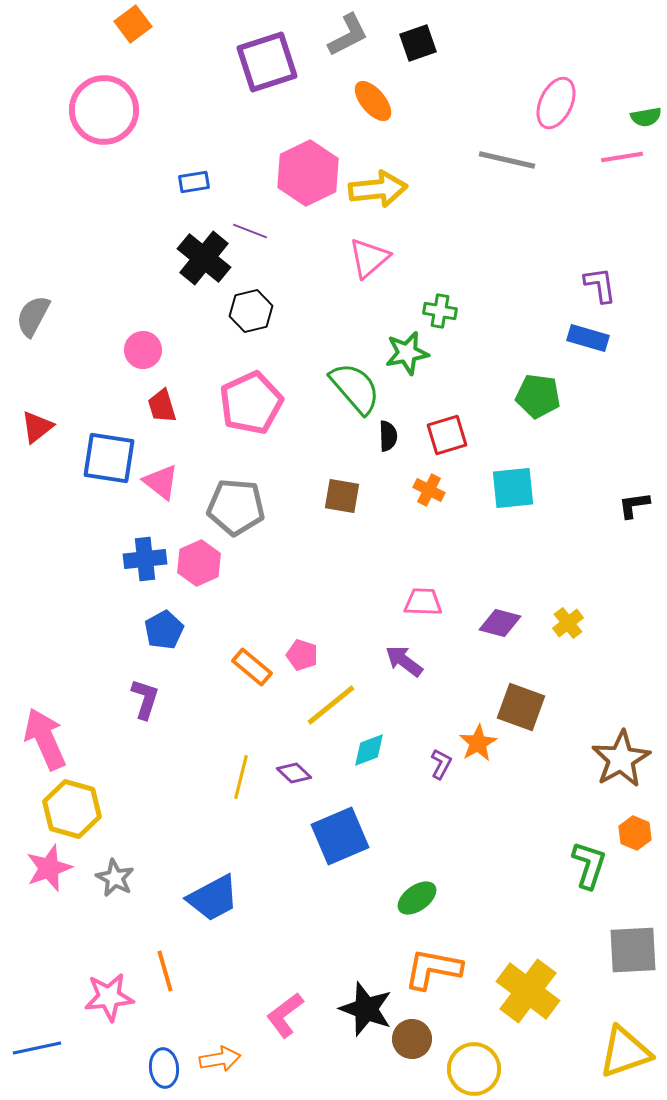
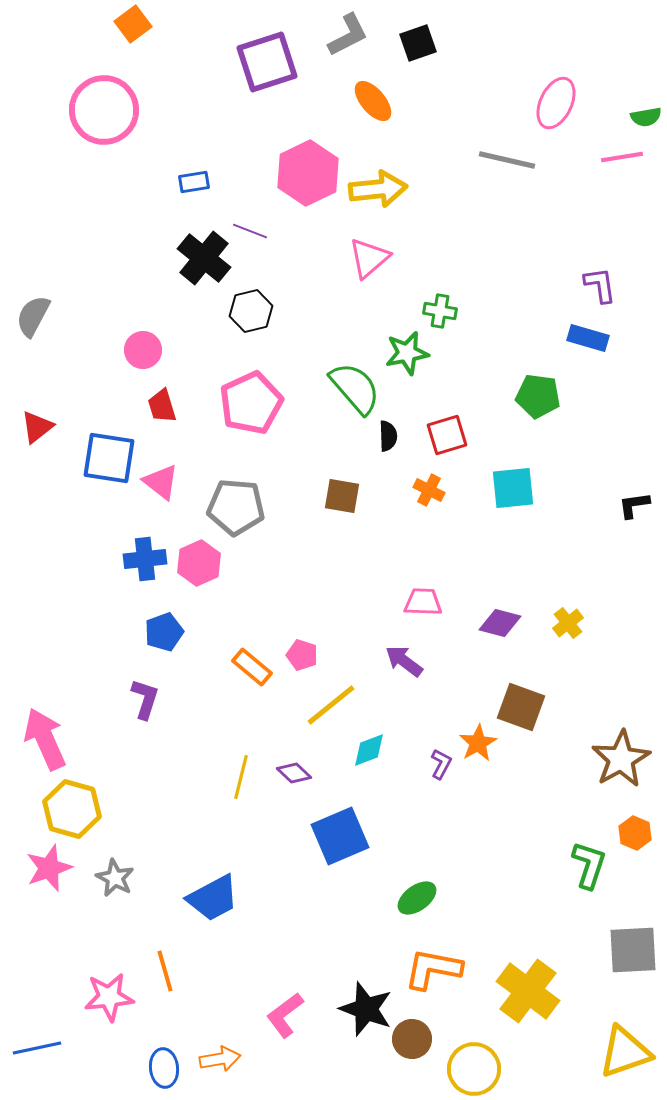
blue pentagon at (164, 630): moved 2 px down; rotated 9 degrees clockwise
